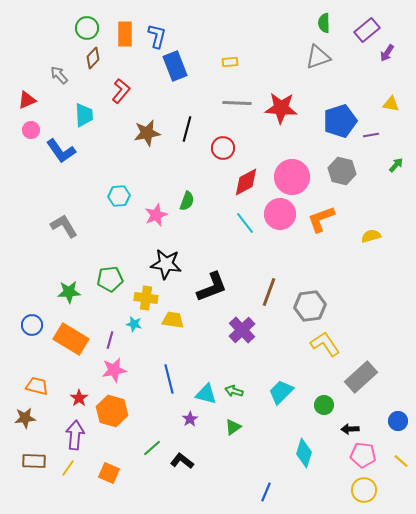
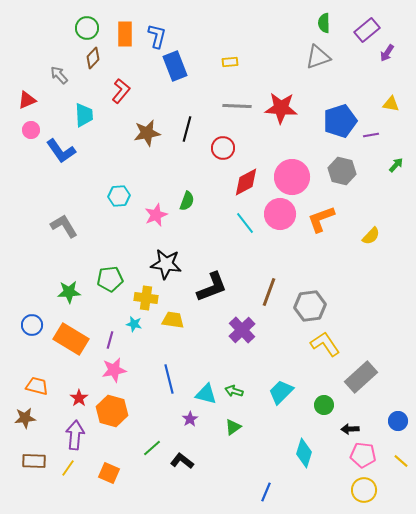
gray line at (237, 103): moved 3 px down
yellow semicircle at (371, 236): rotated 150 degrees clockwise
